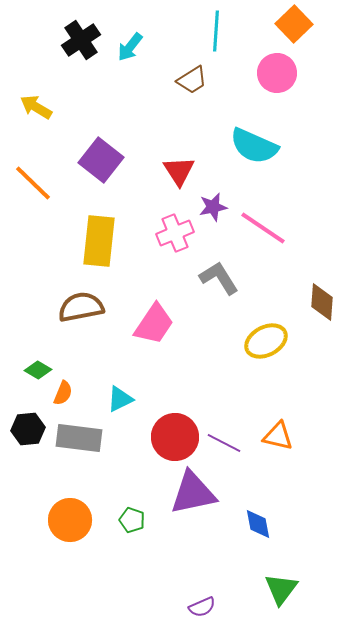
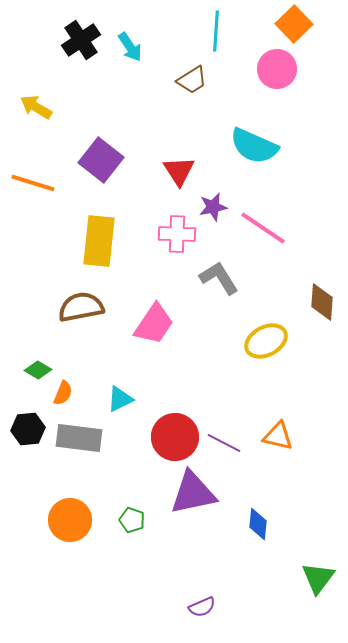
cyan arrow: rotated 72 degrees counterclockwise
pink circle: moved 4 px up
orange line: rotated 27 degrees counterclockwise
pink cross: moved 2 px right, 1 px down; rotated 24 degrees clockwise
blue diamond: rotated 16 degrees clockwise
green triangle: moved 37 px right, 11 px up
